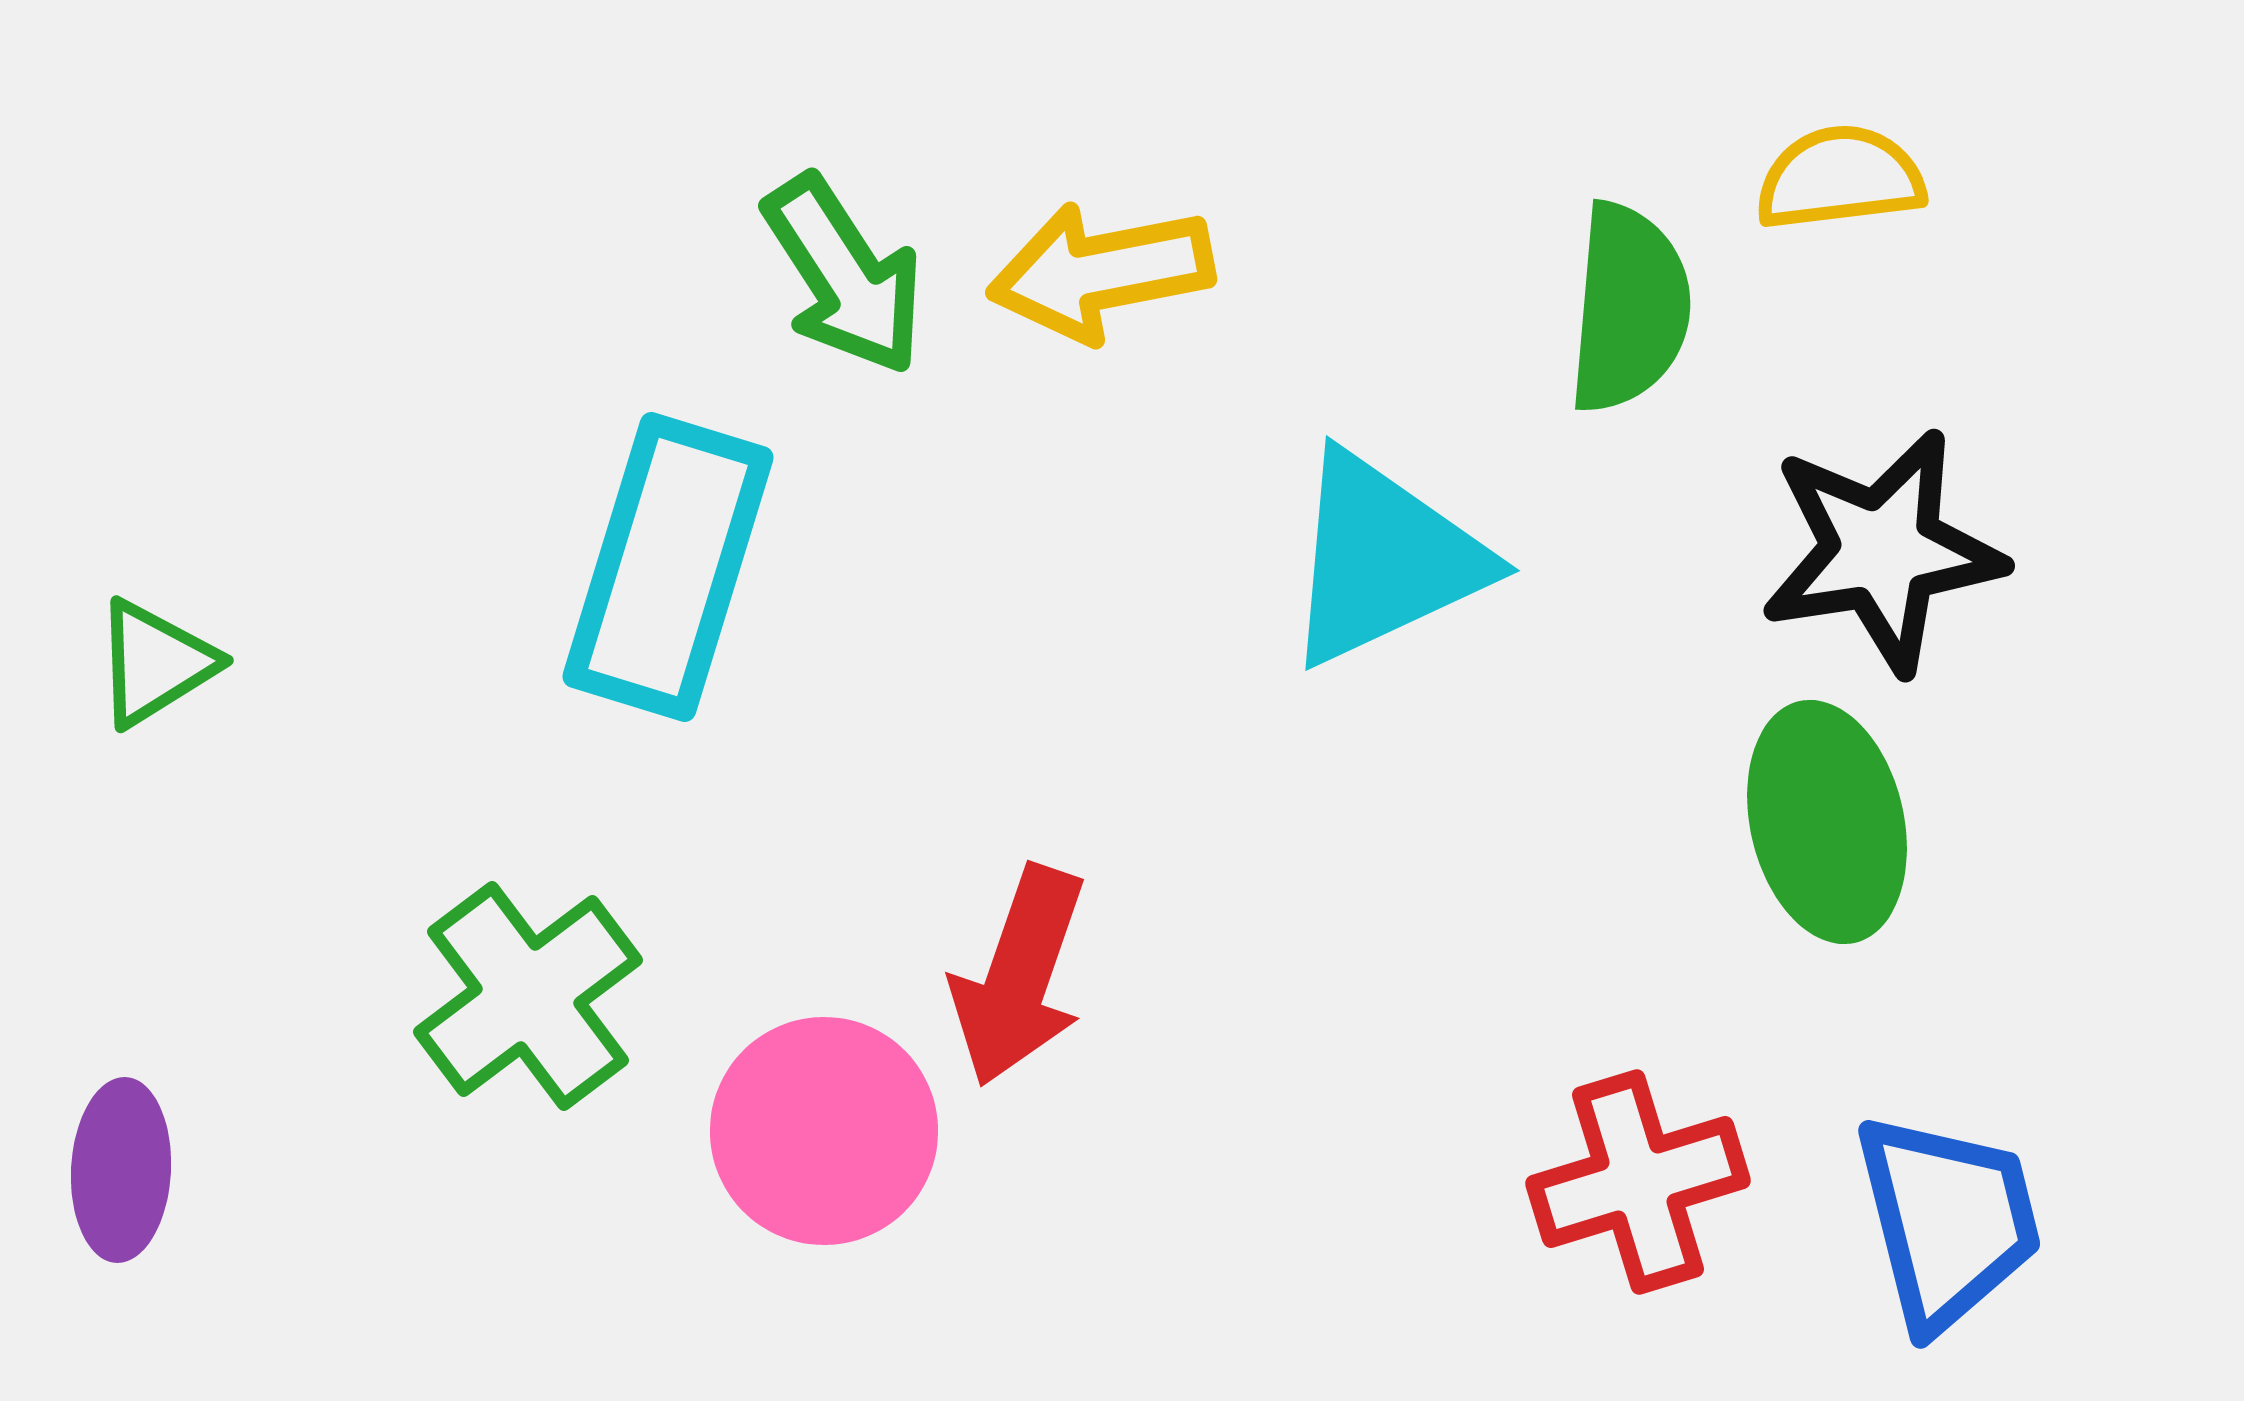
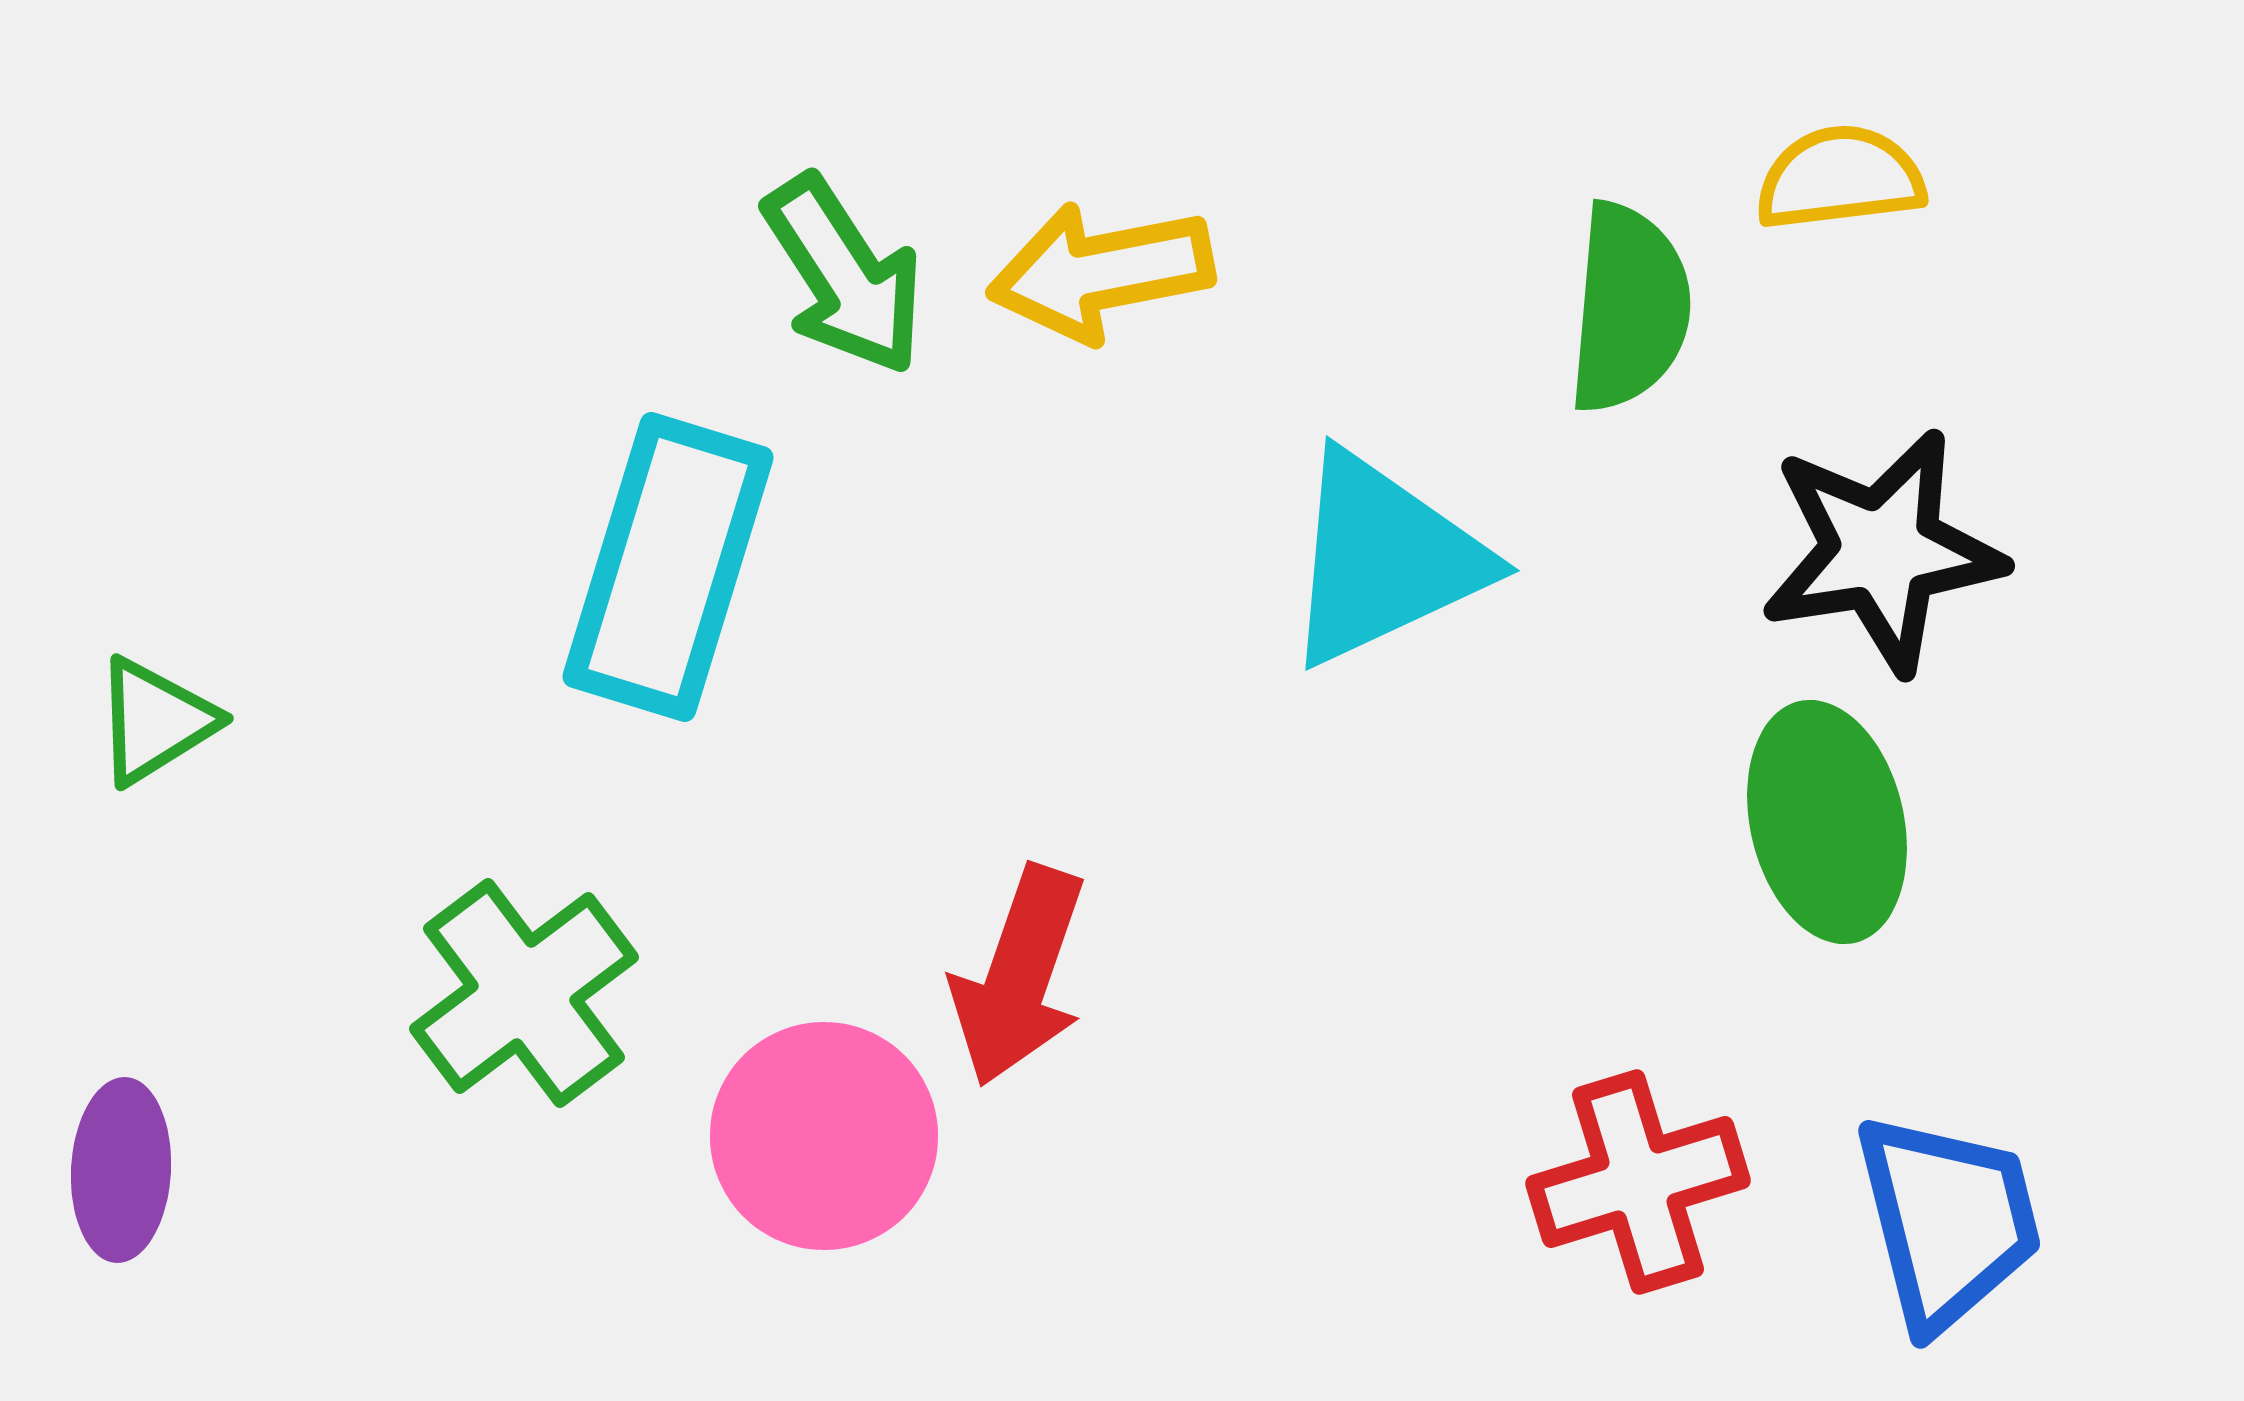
green triangle: moved 58 px down
green cross: moved 4 px left, 3 px up
pink circle: moved 5 px down
